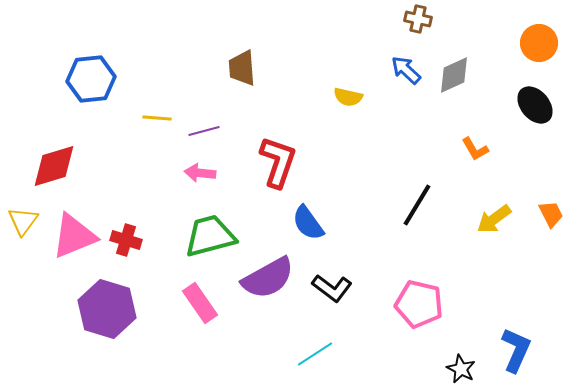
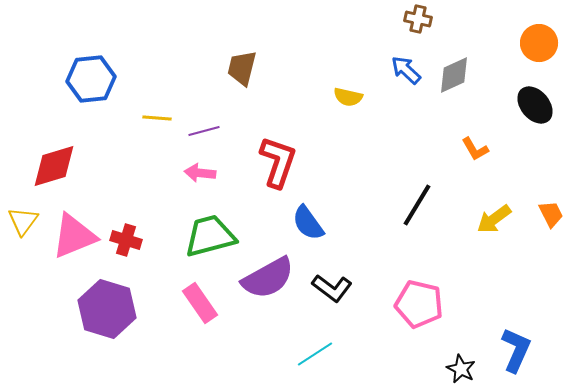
brown trapezoid: rotated 18 degrees clockwise
